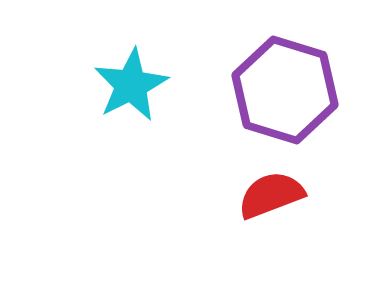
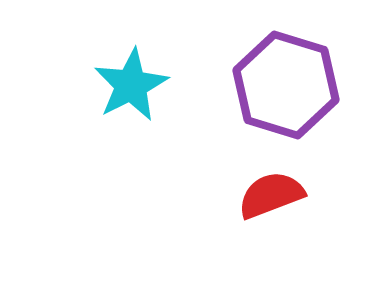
purple hexagon: moved 1 px right, 5 px up
